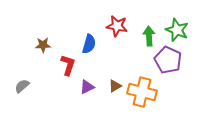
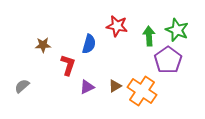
purple pentagon: rotated 12 degrees clockwise
orange cross: moved 1 px up; rotated 20 degrees clockwise
